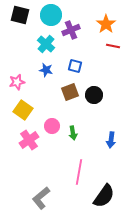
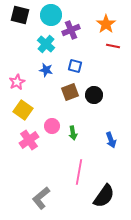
pink star: rotated 14 degrees counterclockwise
blue arrow: rotated 28 degrees counterclockwise
